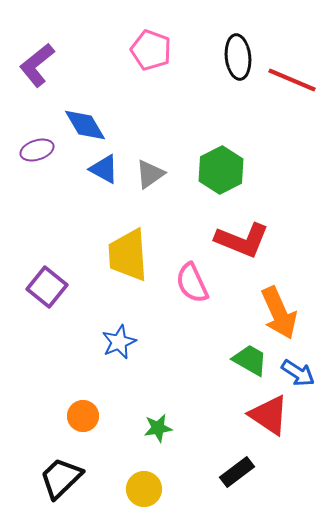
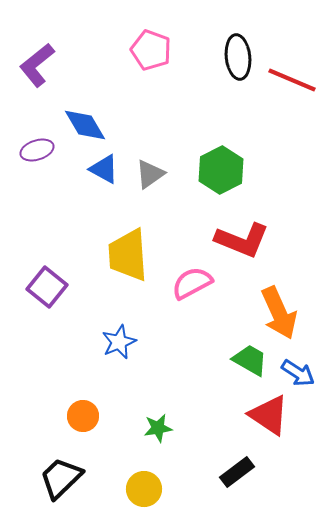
pink semicircle: rotated 87 degrees clockwise
